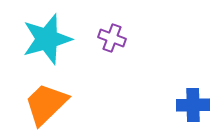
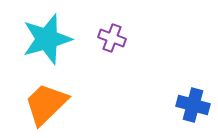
blue cross: rotated 16 degrees clockwise
